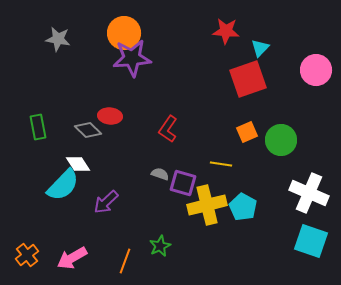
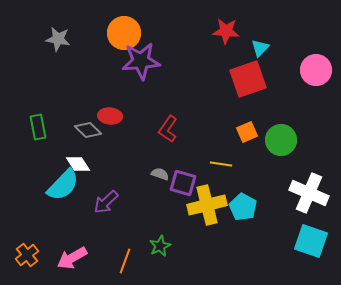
purple star: moved 9 px right, 3 px down
